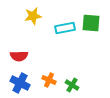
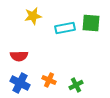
green cross: moved 4 px right; rotated 32 degrees clockwise
